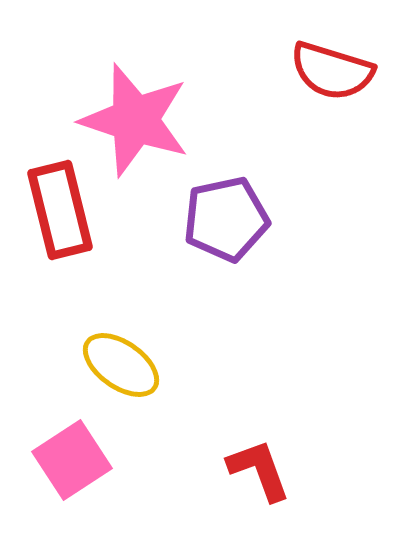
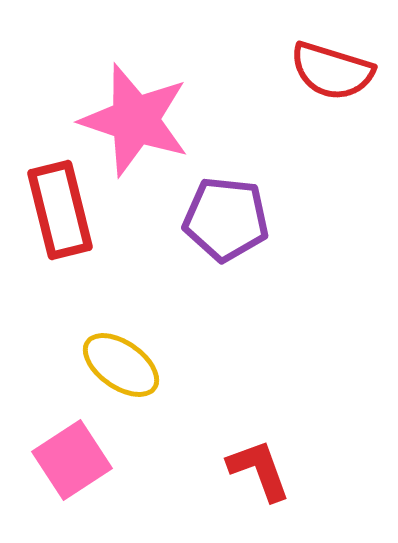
purple pentagon: rotated 18 degrees clockwise
